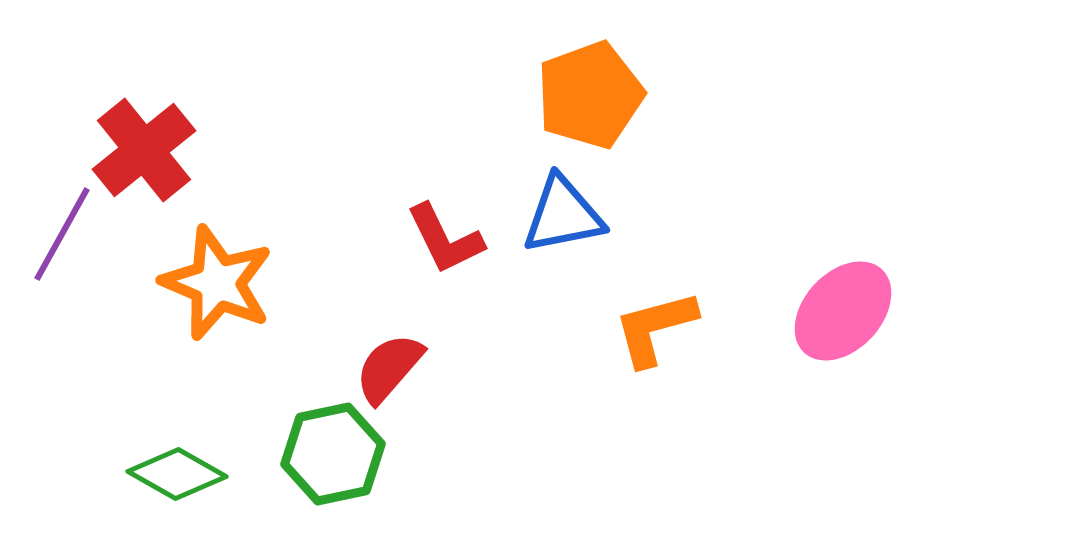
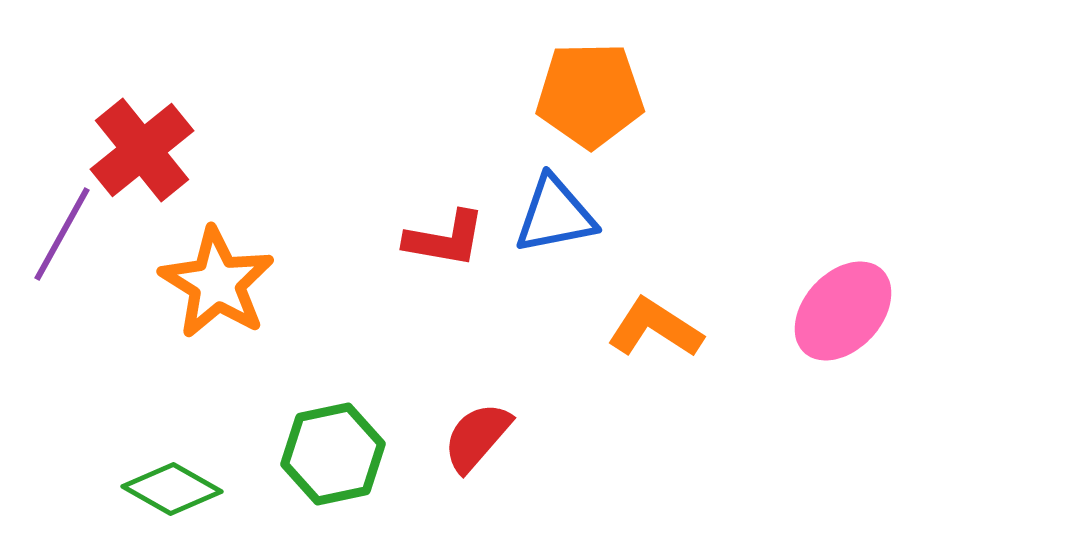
orange pentagon: rotated 19 degrees clockwise
red cross: moved 2 px left
blue triangle: moved 8 px left
red L-shape: rotated 54 degrees counterclockwise
orange star: rotated 9 degrees clockwise
orange L-shape: rotated 48 degrees clockwise
red semicircle: moved 88 px right, 69 px down
green diamond: moved 5 px left, 15 px down
